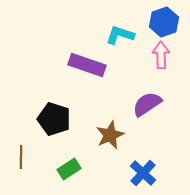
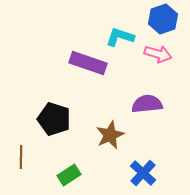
blue hexagon: moved 1 px left, 3 px up
cyan L-shape: moved 2 px down
pink arrow: moved 3 px left, 1 px up; rotated 108 degrees clockwise
purple rectangle: moved 1 px right, 2 px up
purple semicircle: rotated 28 degrees clockwise
green rectangle: moved 6 px down
